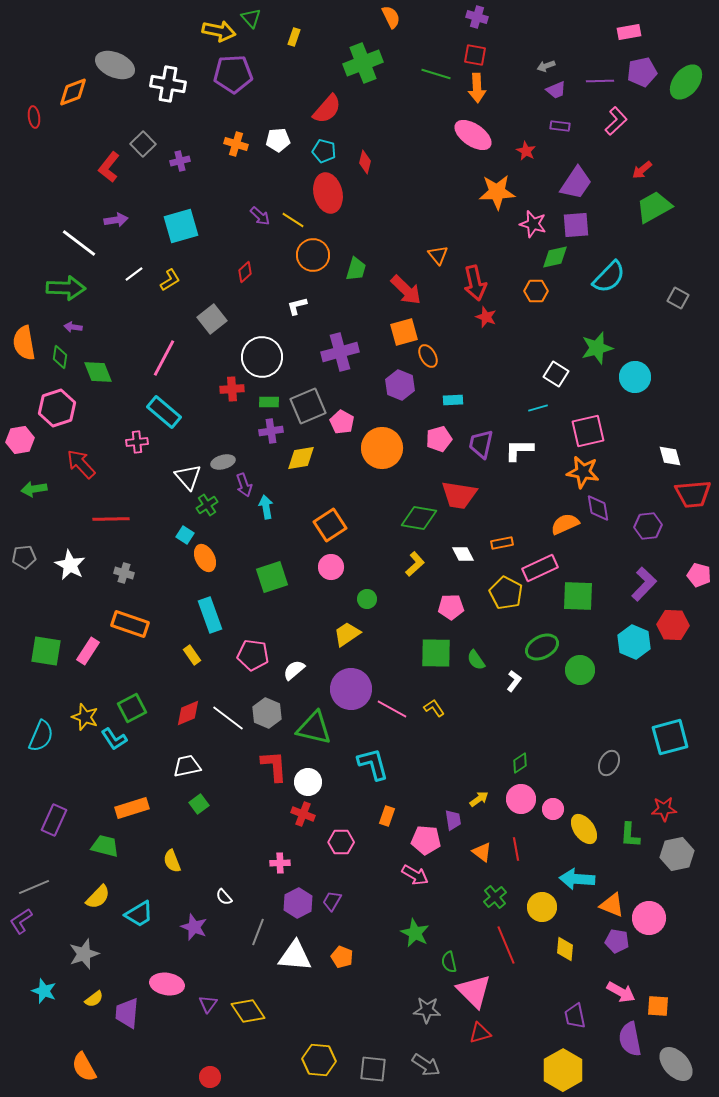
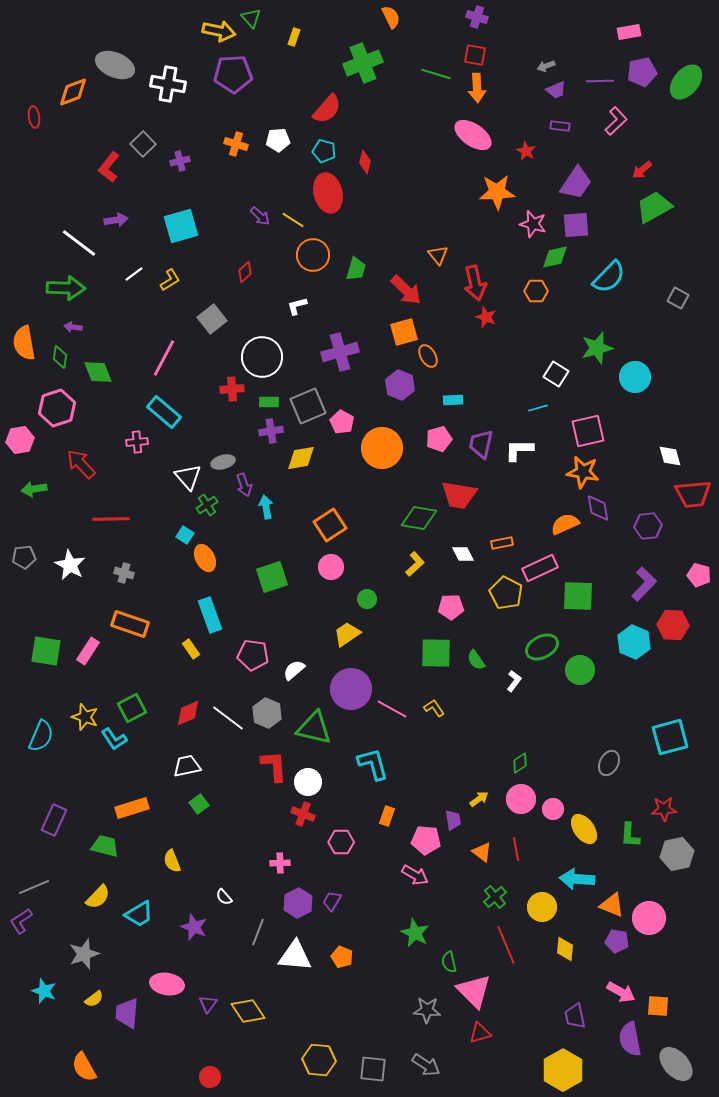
yellow rectangle at (192, 655): moved 1 px left, 6 px up
